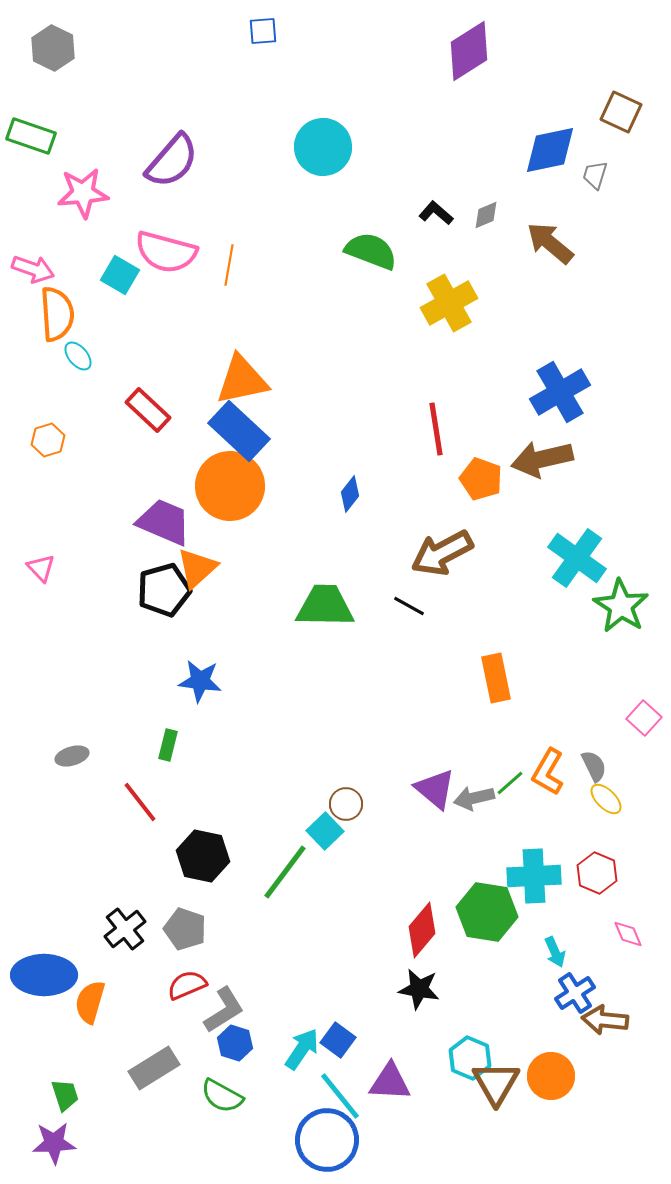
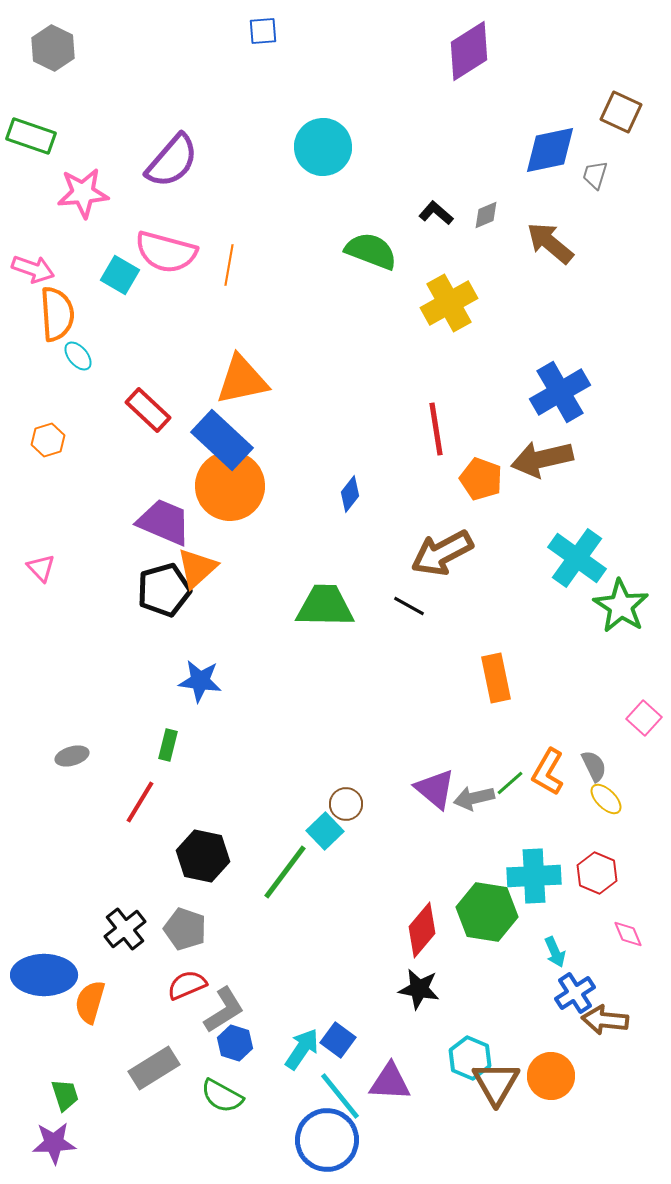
blue rectangle at (239, 431): moved 17 px left, 9 px down
red line at (140, 802): rotated 69 degrees clockwise
